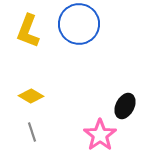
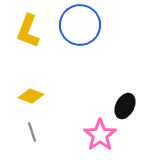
blue circle: moved 1 px right, 1 px down
yellow diamond: rotated 10 degrees counterclockwise
